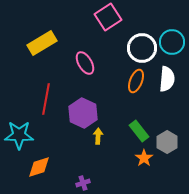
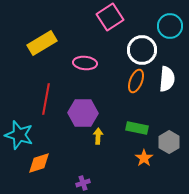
pink square: moved 2 px right
cyan circle: moved 2 px left, 16 px up
white circle: moved 2 px down
pink ellipse: rotated 55 degrees counterclockwise
purple hexagon: rotated 24 degrees counterclockwise
green rectangle: moved 2 px left, 3 px up; rotated 40 degrees counterclockwise
cyan star: rotated 16 degrees clockwise
gray hexagon: moved 2 px right
orange diamond: moved 4 px up
